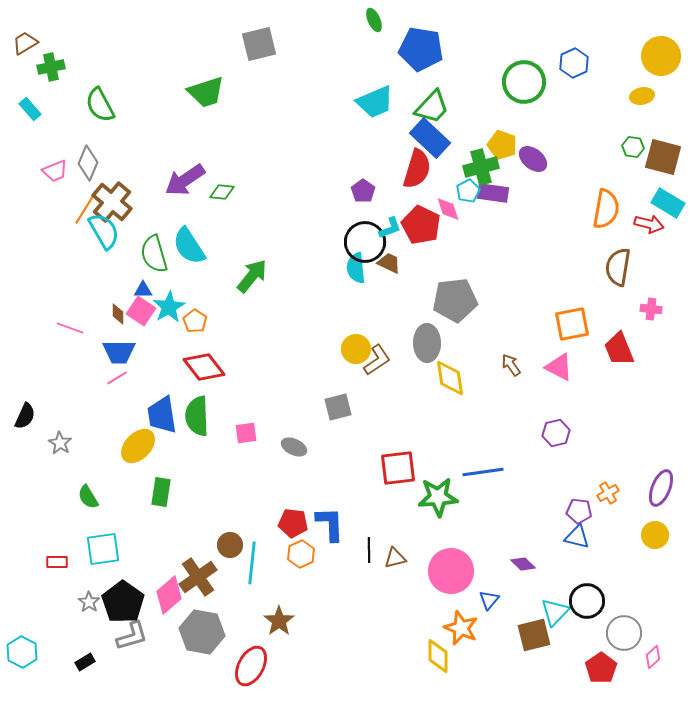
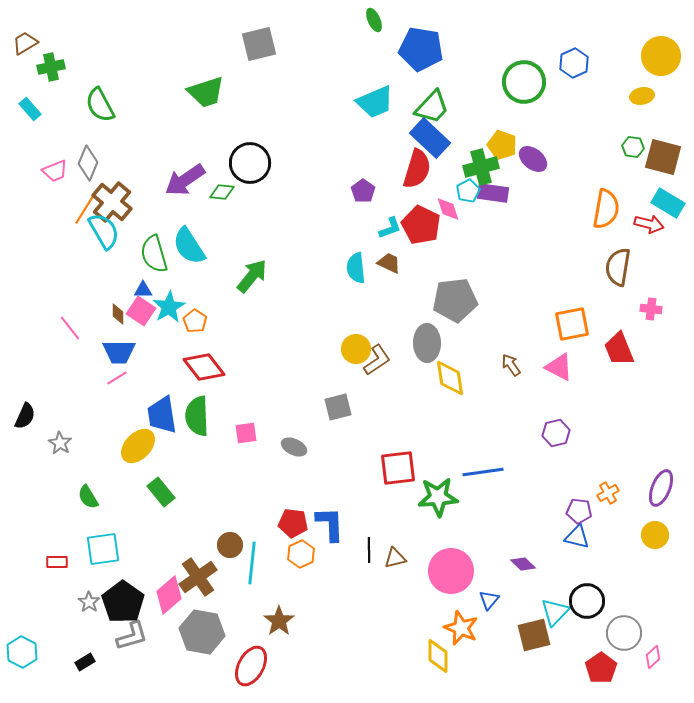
black circle at (365, 242): moved 115 px left, 79 px up
pink line at (70, 328): rotated 32 degrees clockwise
green rectangle at (161, 492): rotated 48 degrees counterclockwise
